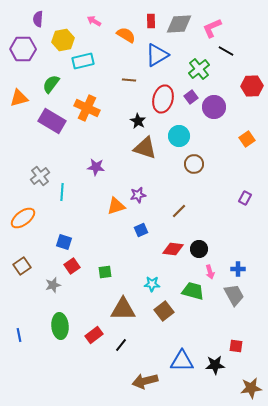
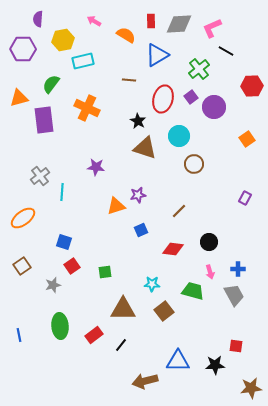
purple rectangle at (52, 121): moved 8 px left, 1 px up; rotated 52 degrees clockwise
black circle at (199, 249): moved 10 px right, 7 px up
blue triangle at (182, 361): moved 4 px left
